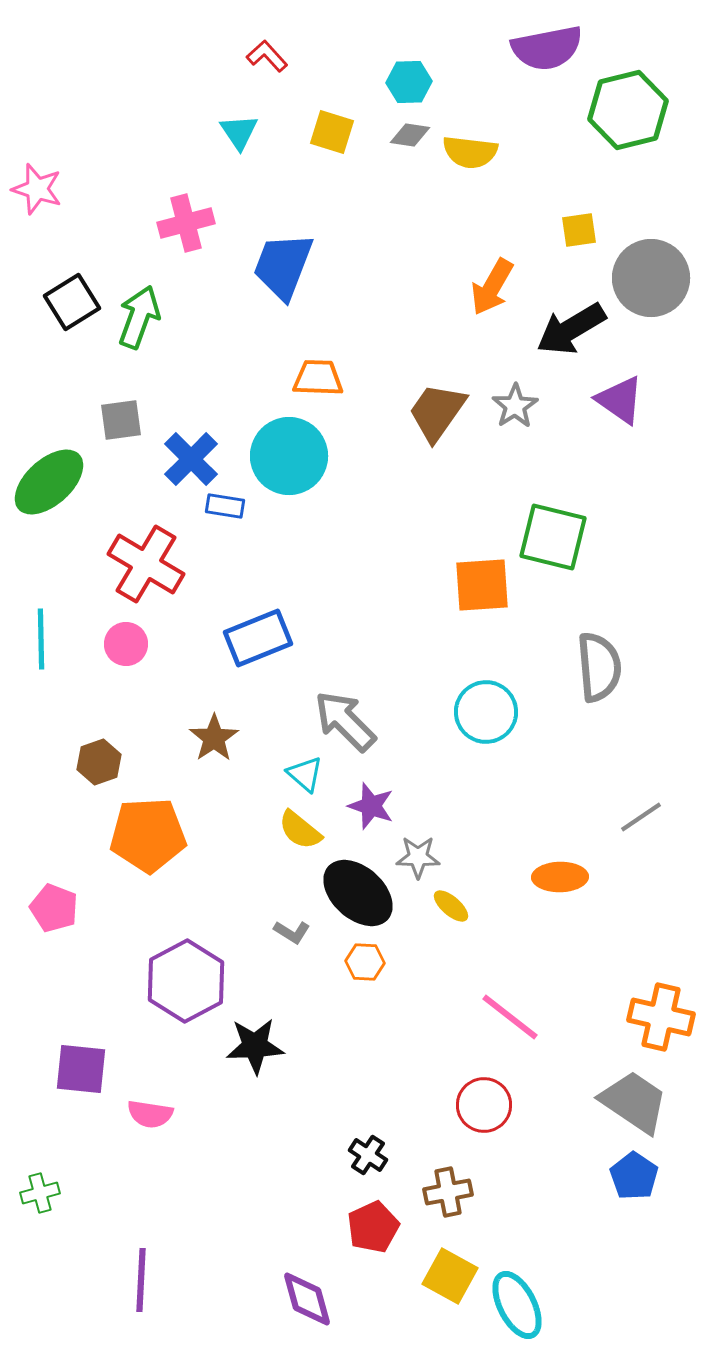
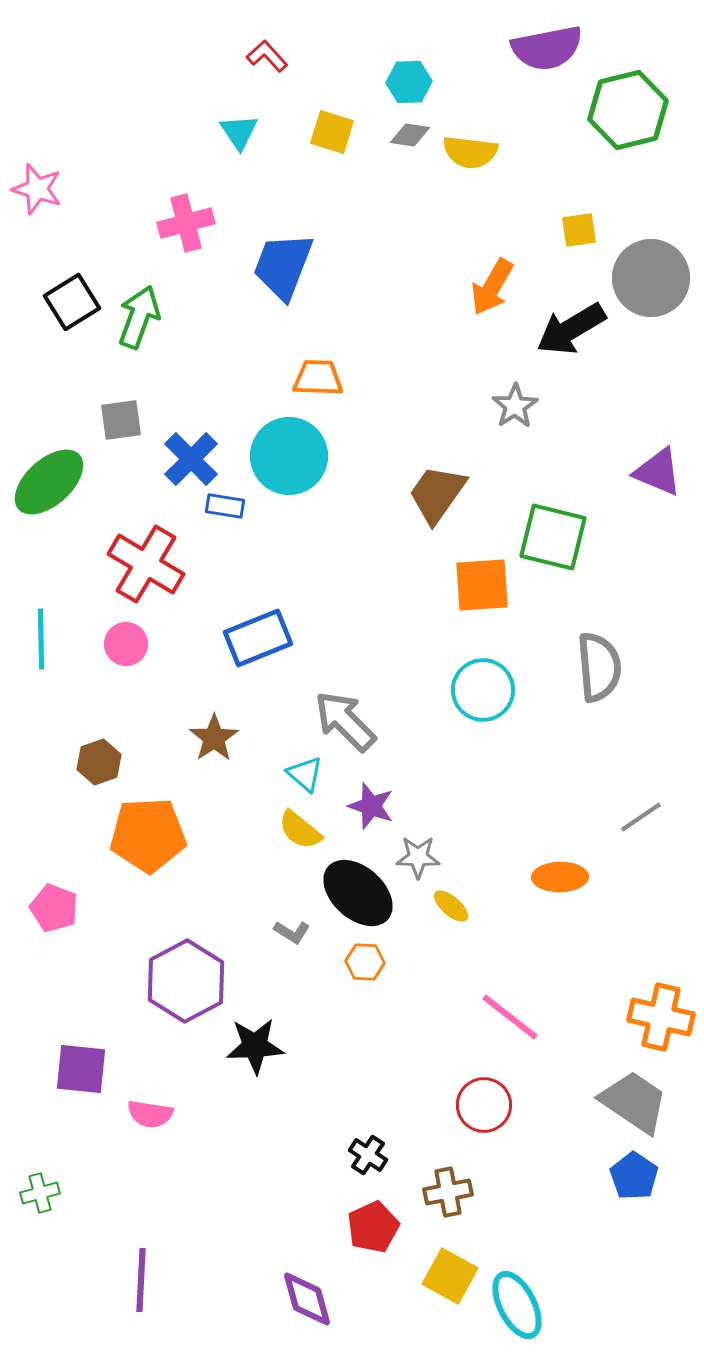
purple triangle at (620, 400): moved 38 px right, 72 px down; rotated 12 degrees counterclockwise
brown trapezoid at (437, 412): moved 82 px down
cyan circle at (486, 712): moved 3 px left, 22 px up
